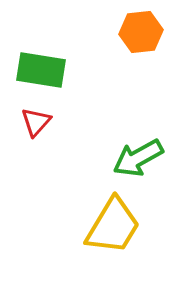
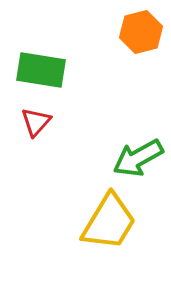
orange hexagon: rotated 9 degrees counterclockwise
yellow trapezoid: moved 4 px left, 4 px up
